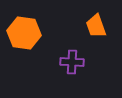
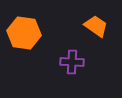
orange trapezoid: rotated 145 degrees clockwise
